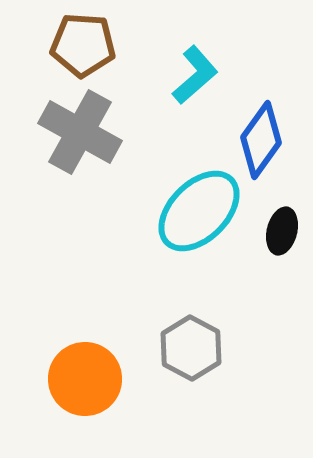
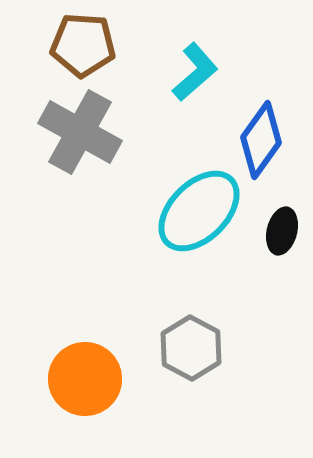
cyan L-shape: moved 3 px up
